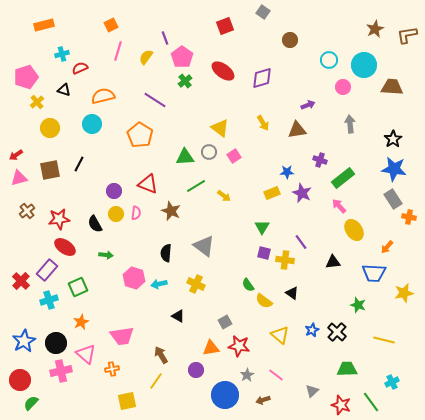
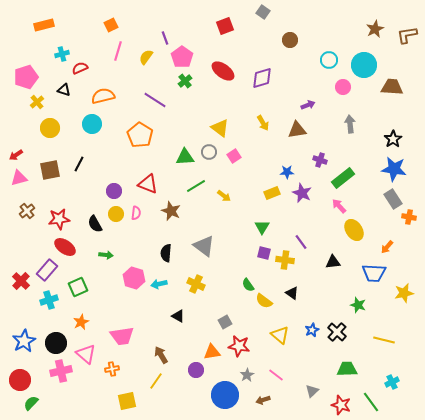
orange triangle at (211, 348): moved 1 px right, 4 px down
